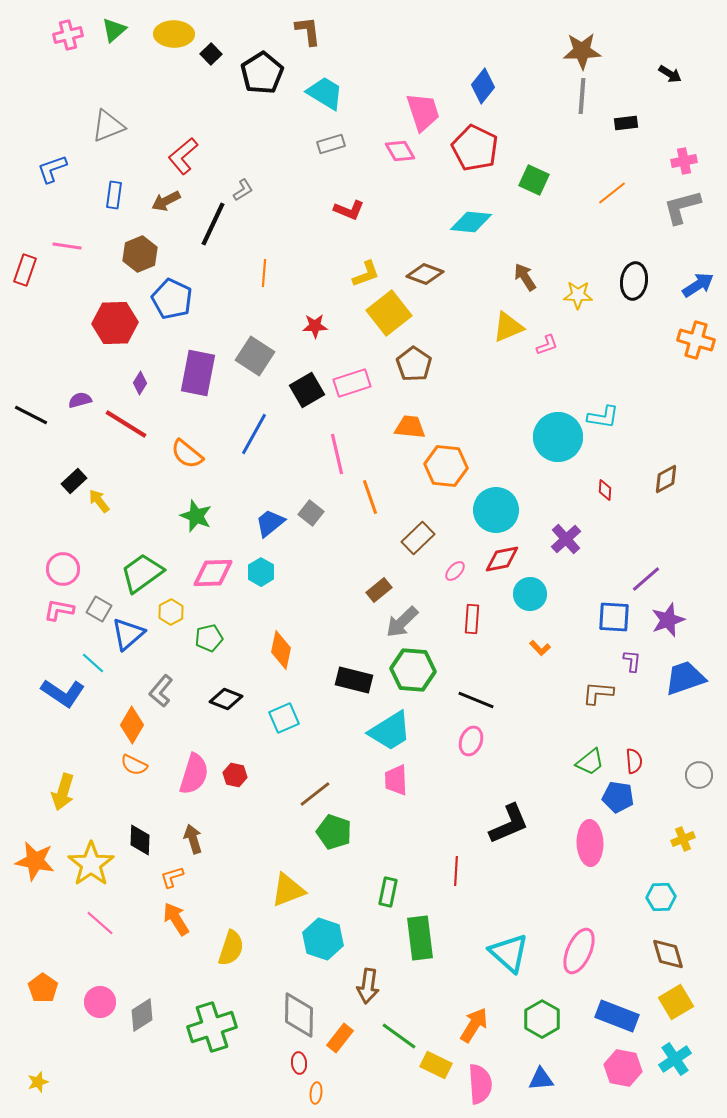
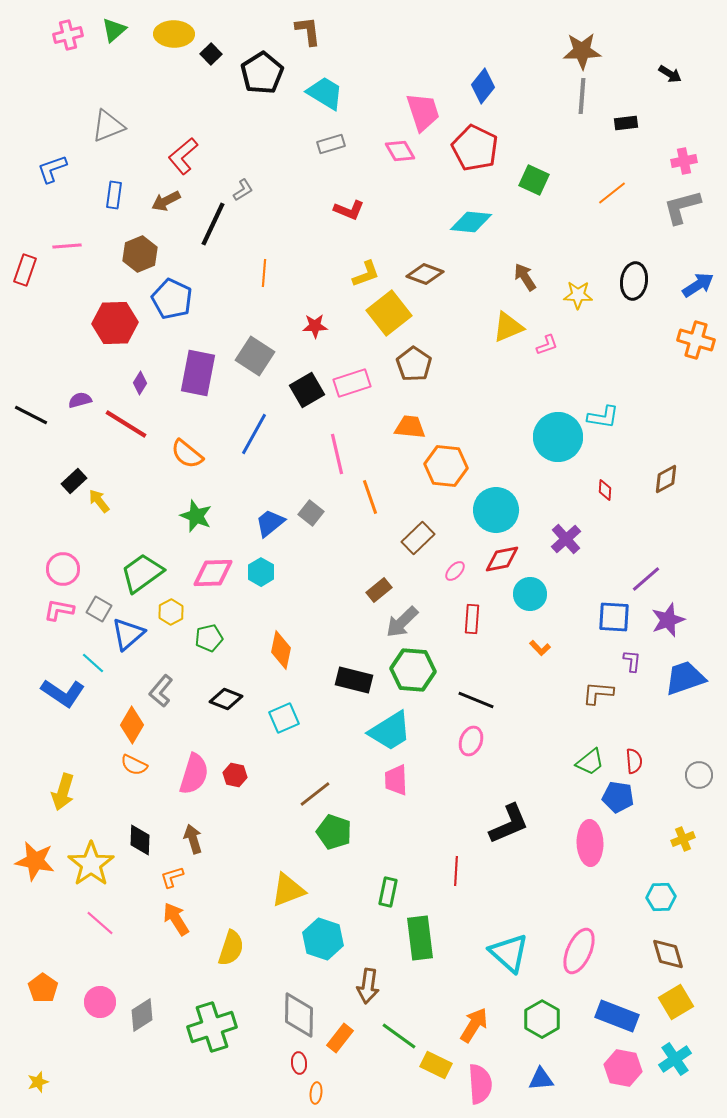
pink line at (67, 246): rotated 12 degrees counterclockwise
